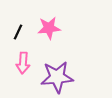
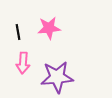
black line: rotated 35 degrees counterclockwise
